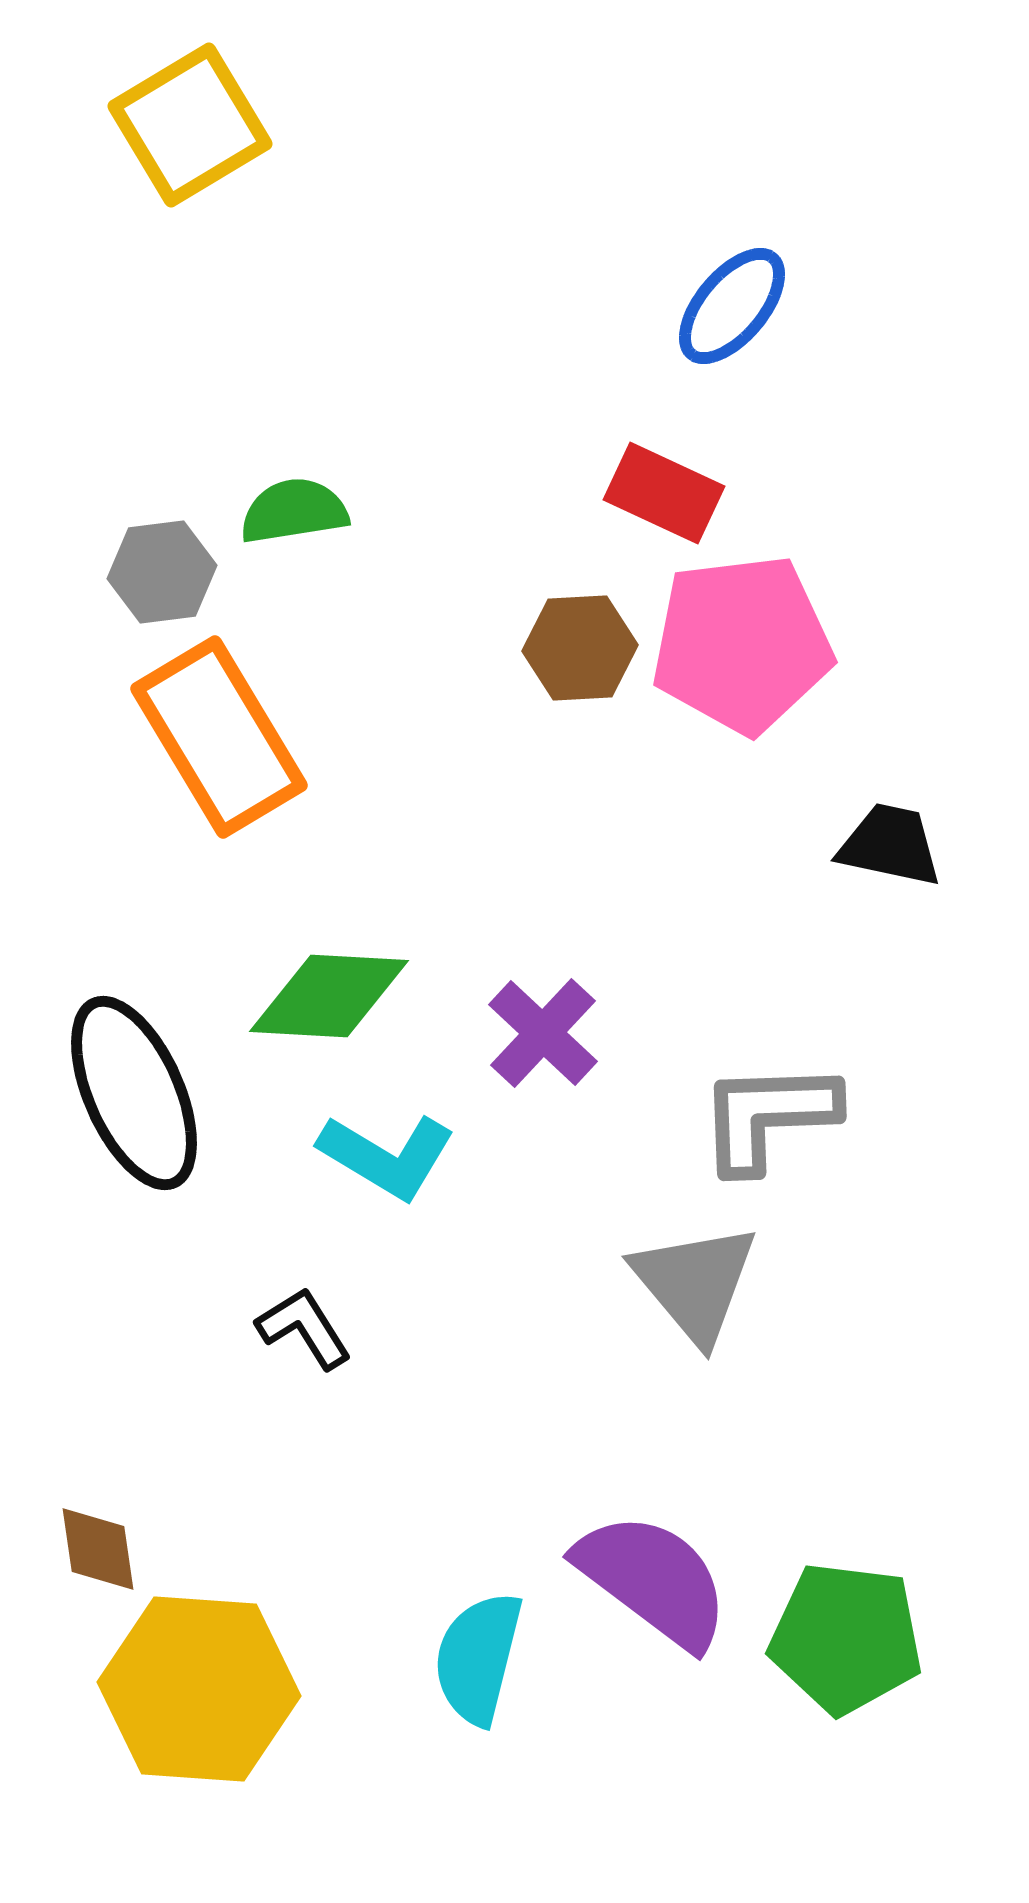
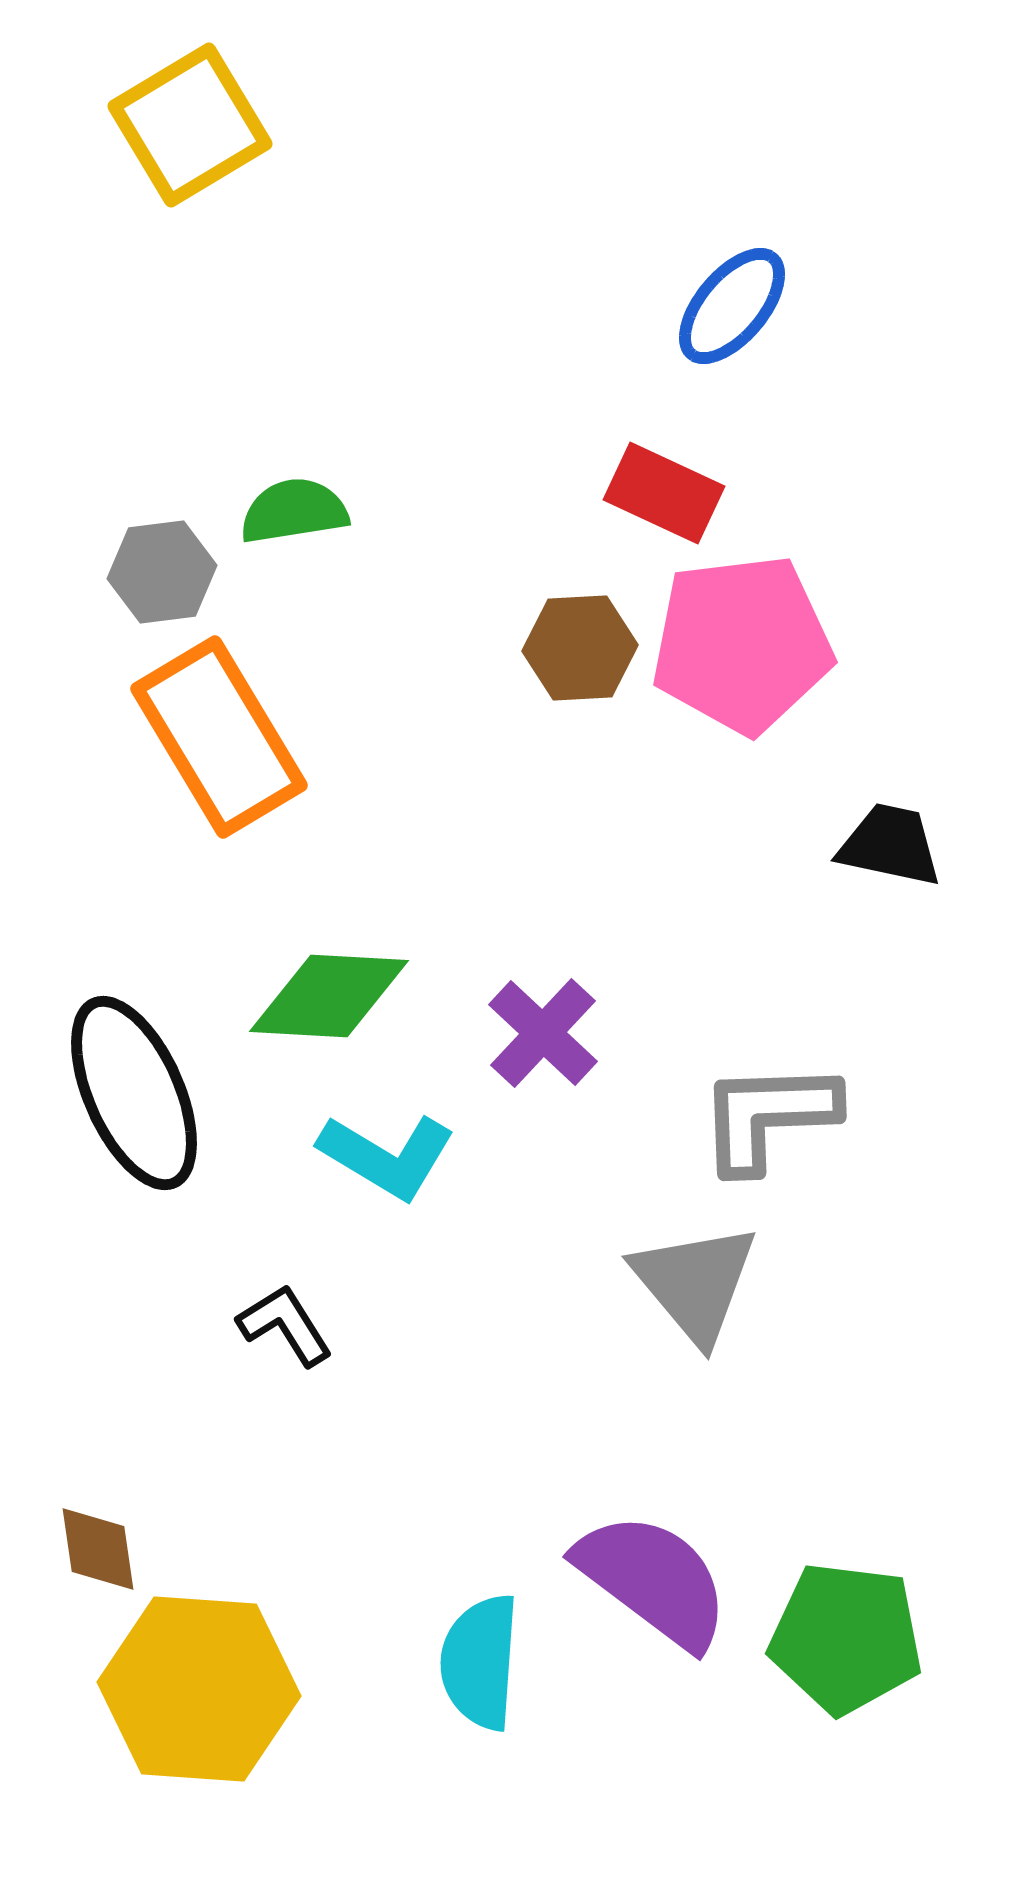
black L-shape: moved 19 px left, 3 px up
cyan semicircle: moved 2 px right, 4 px down; rotated 10 degrees counterclockwise
